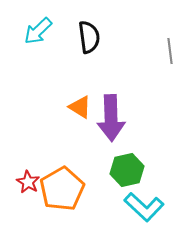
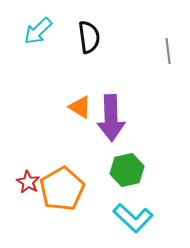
gray line: moved 2 px left
cyan L-shape: moved 11 px left, 11 px down
